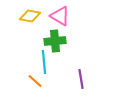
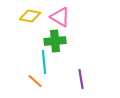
pink triangle: moved 1 px down
